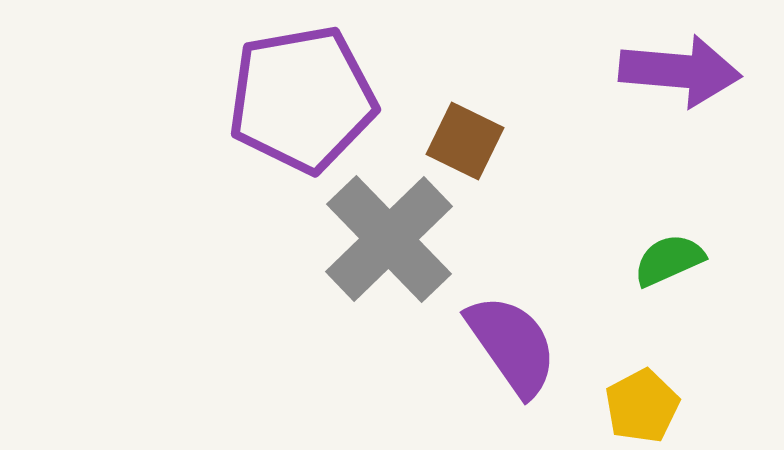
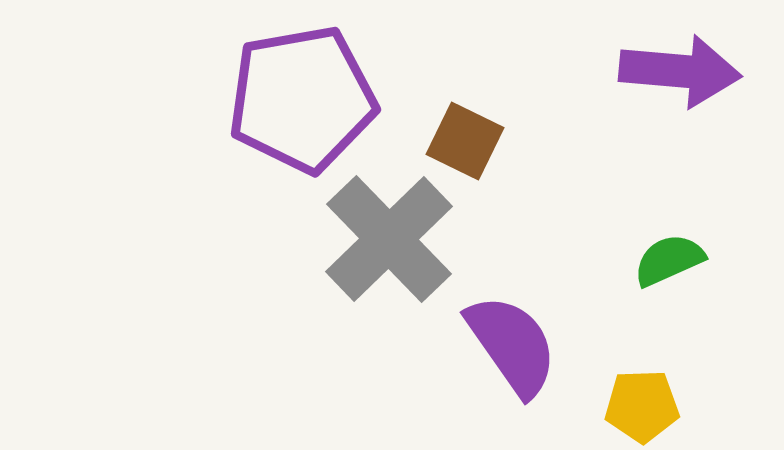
yellow pentagon: rotated 26 degrees clockwise
